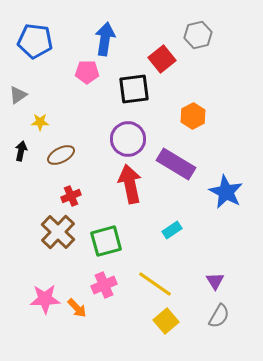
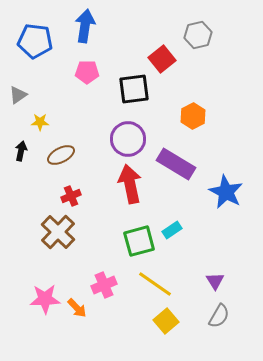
blue arrow: moved 20 px left, 13 px up
green square: moved 33 px right
